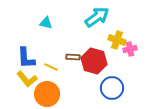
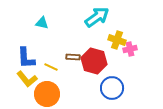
cyan triangle: moved 4 px left
